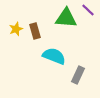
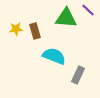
yellow star: rotated 16 degrees clockwise
